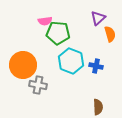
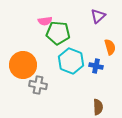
purple triangle: moved 2 px up
orange semicircle: moved 13 px down
